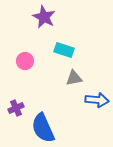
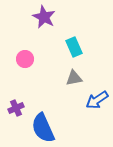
cyan rectangle: moved 10 px right, 3 px up; rotated 48 degrees clockwise
pink circle: moved 2 px up
blue arrow: rotated 140 degrees clockwise
